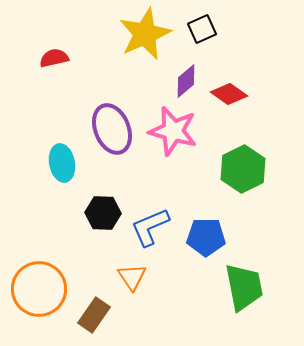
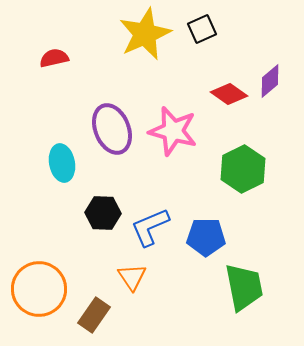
purple diamond: moved 84 px right
